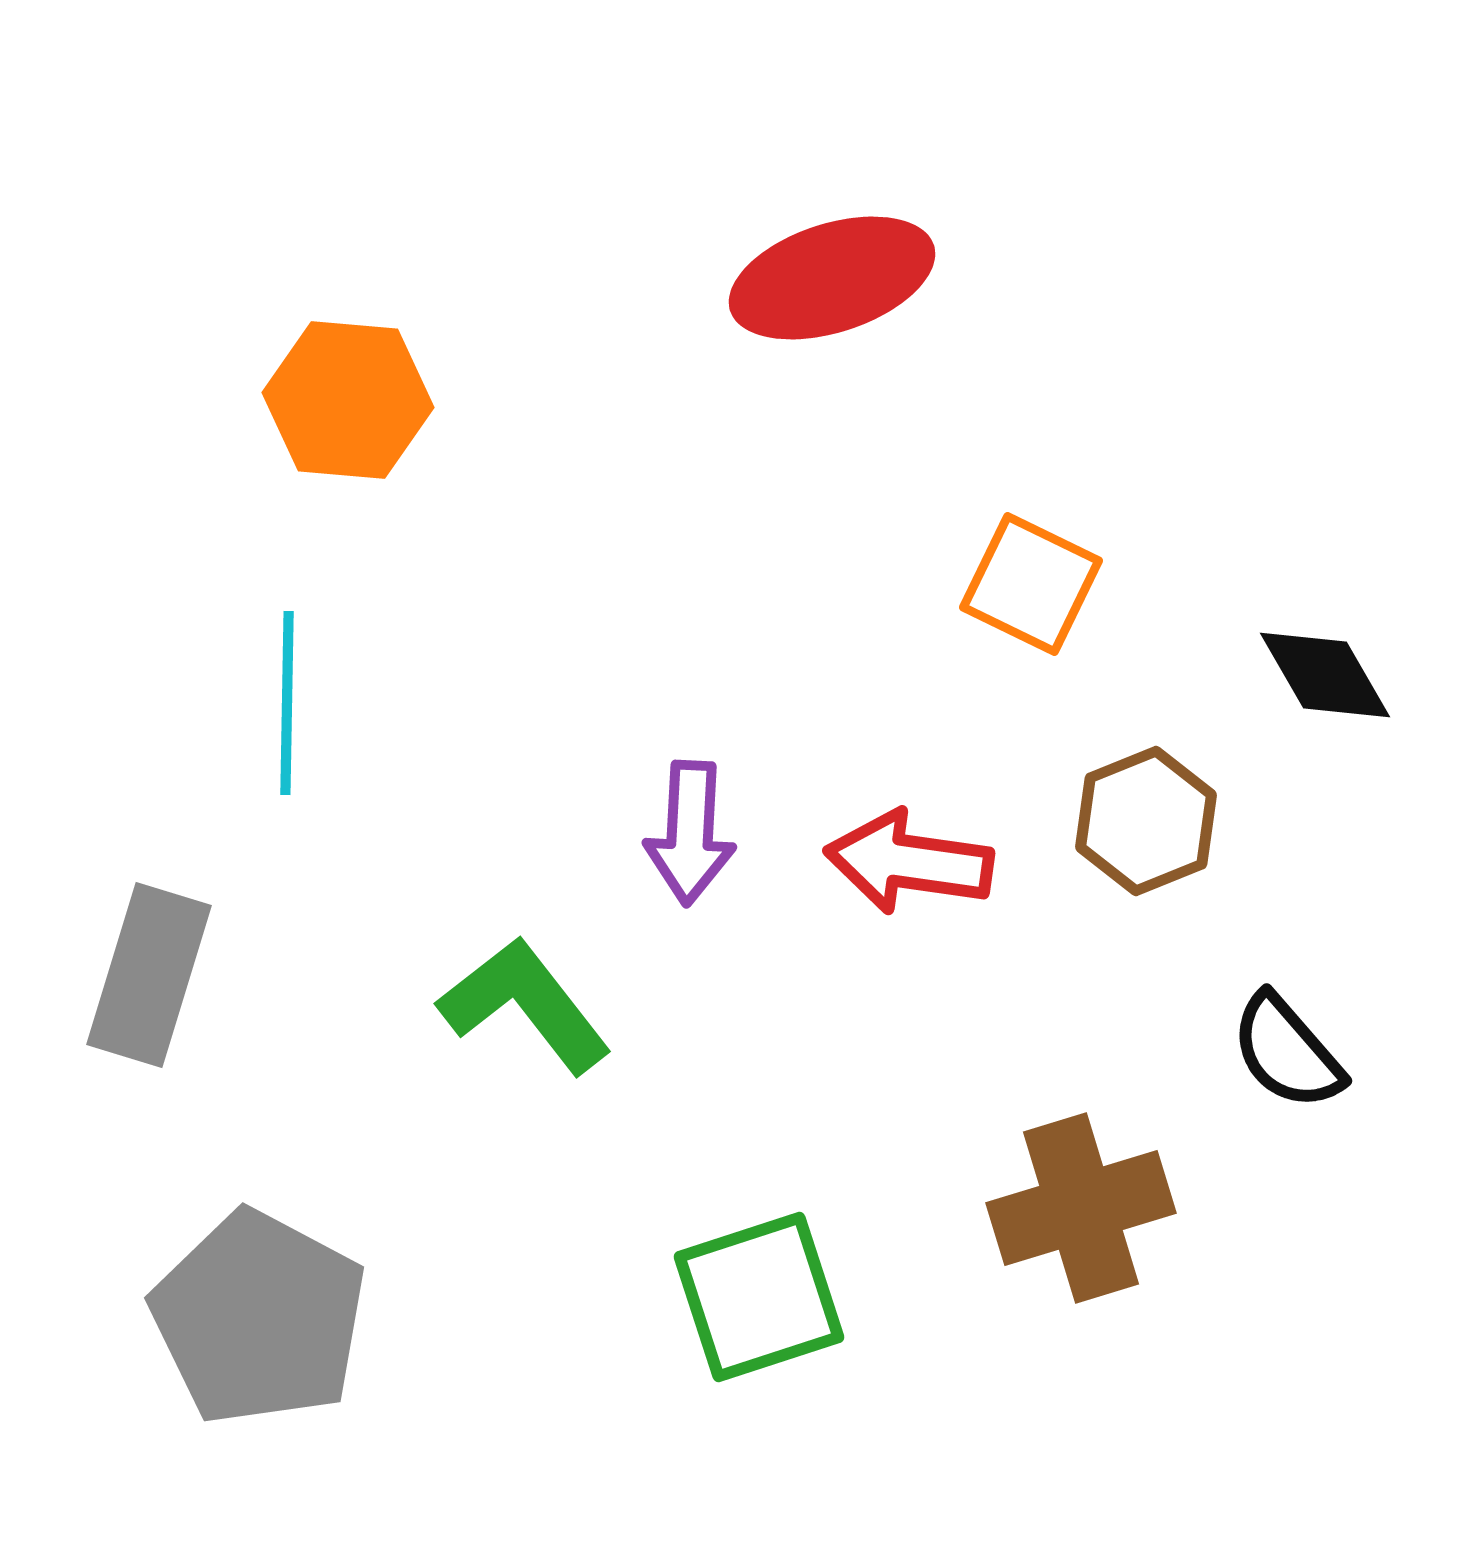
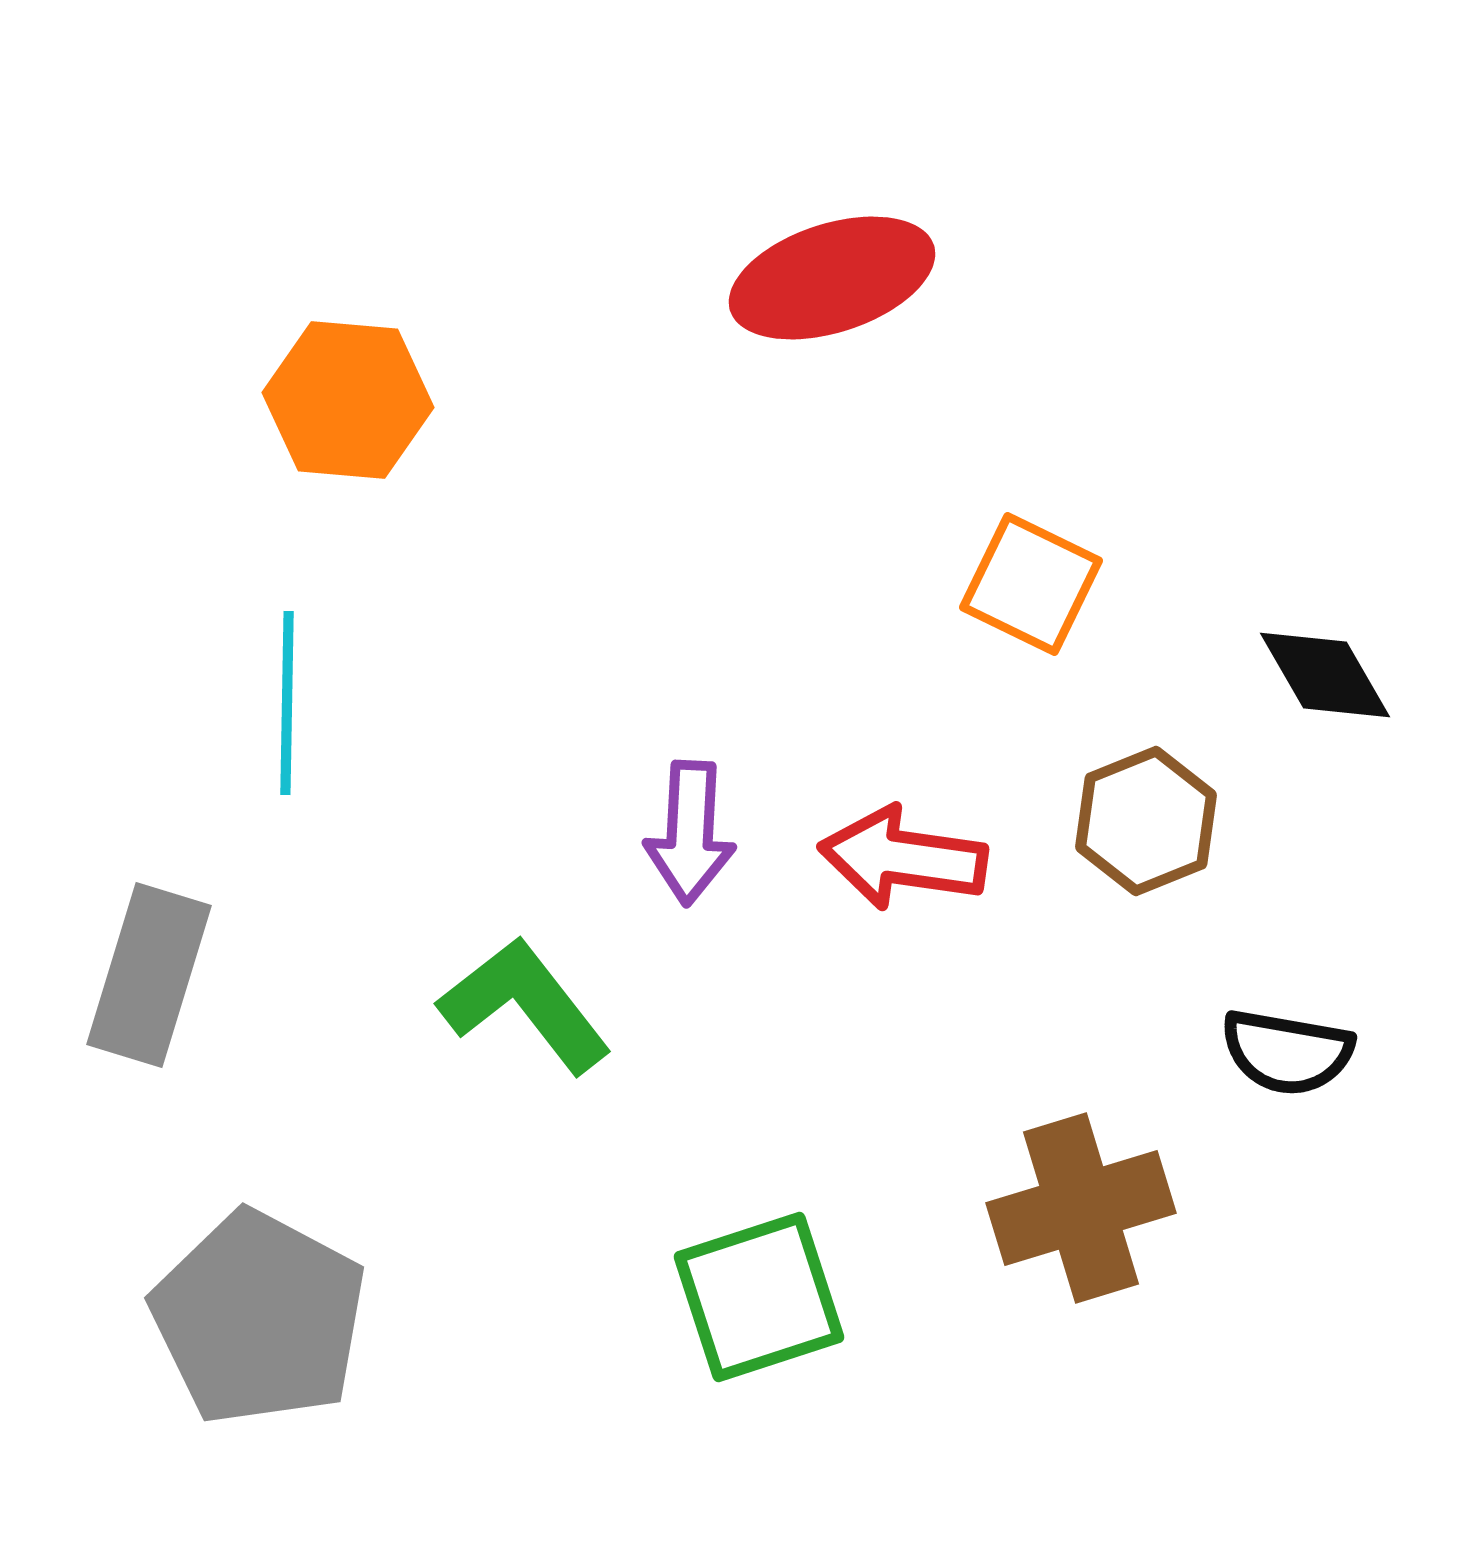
red arrow: moved 6 px left, 4 px up
black semicircle: rotated 39 degrees counterclockwise
